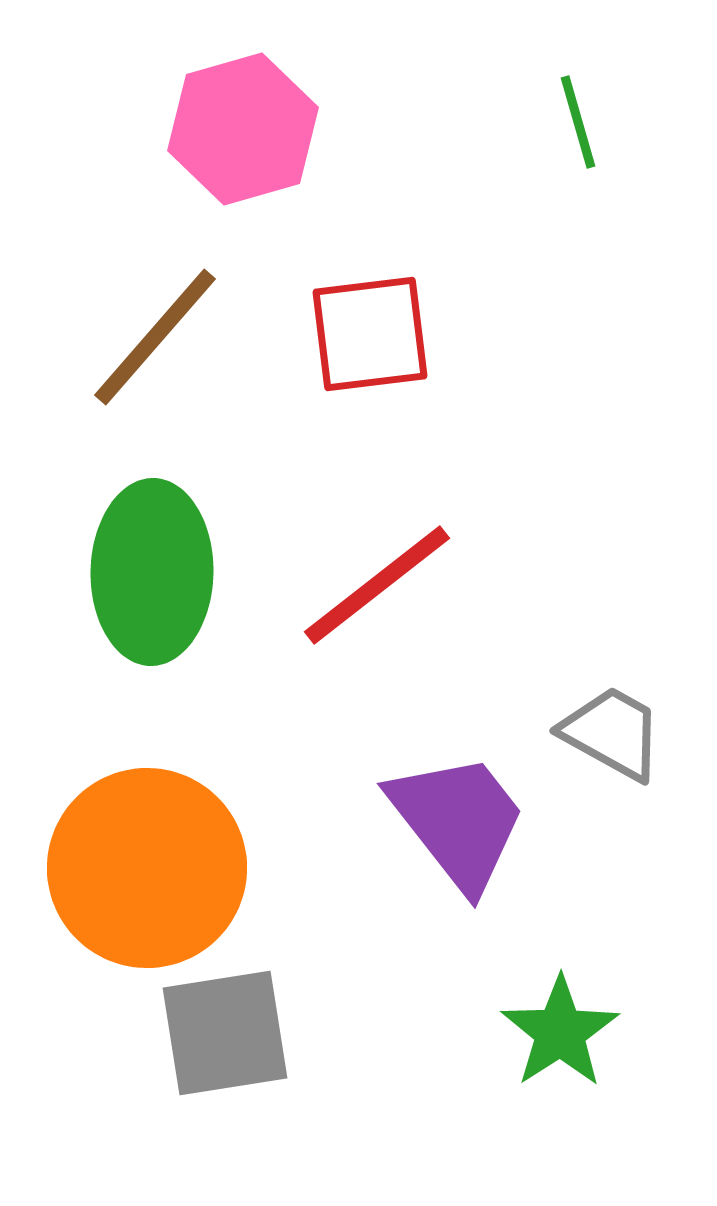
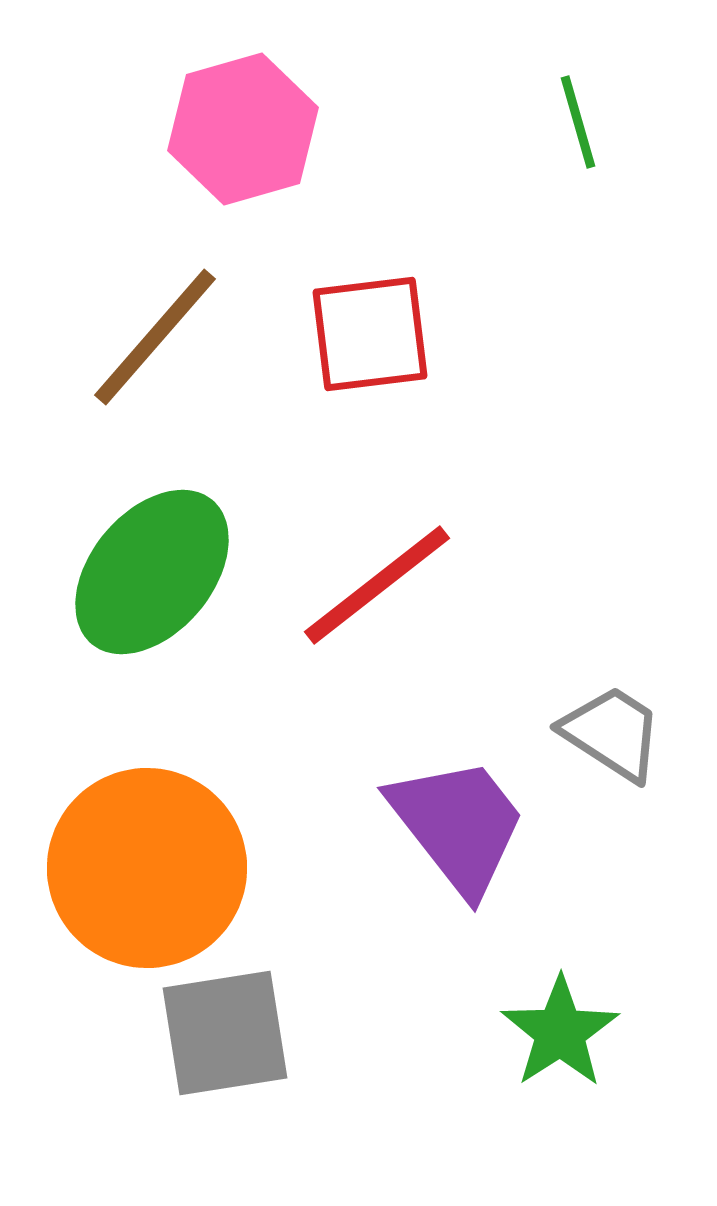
green ellipse: rotated 39 degrees clockwise
gray trapezoid: rotated 4 degrees clockwise
purple trapezoid: moved 4 px down
